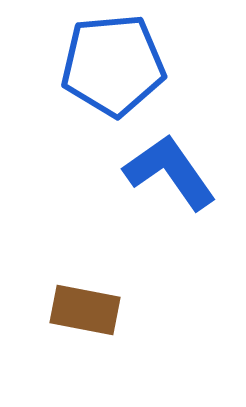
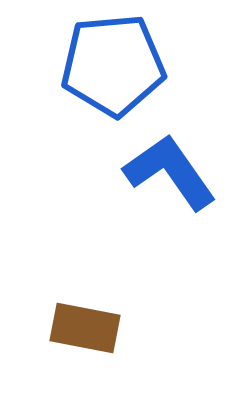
brown rectangle: moved 18 px down
